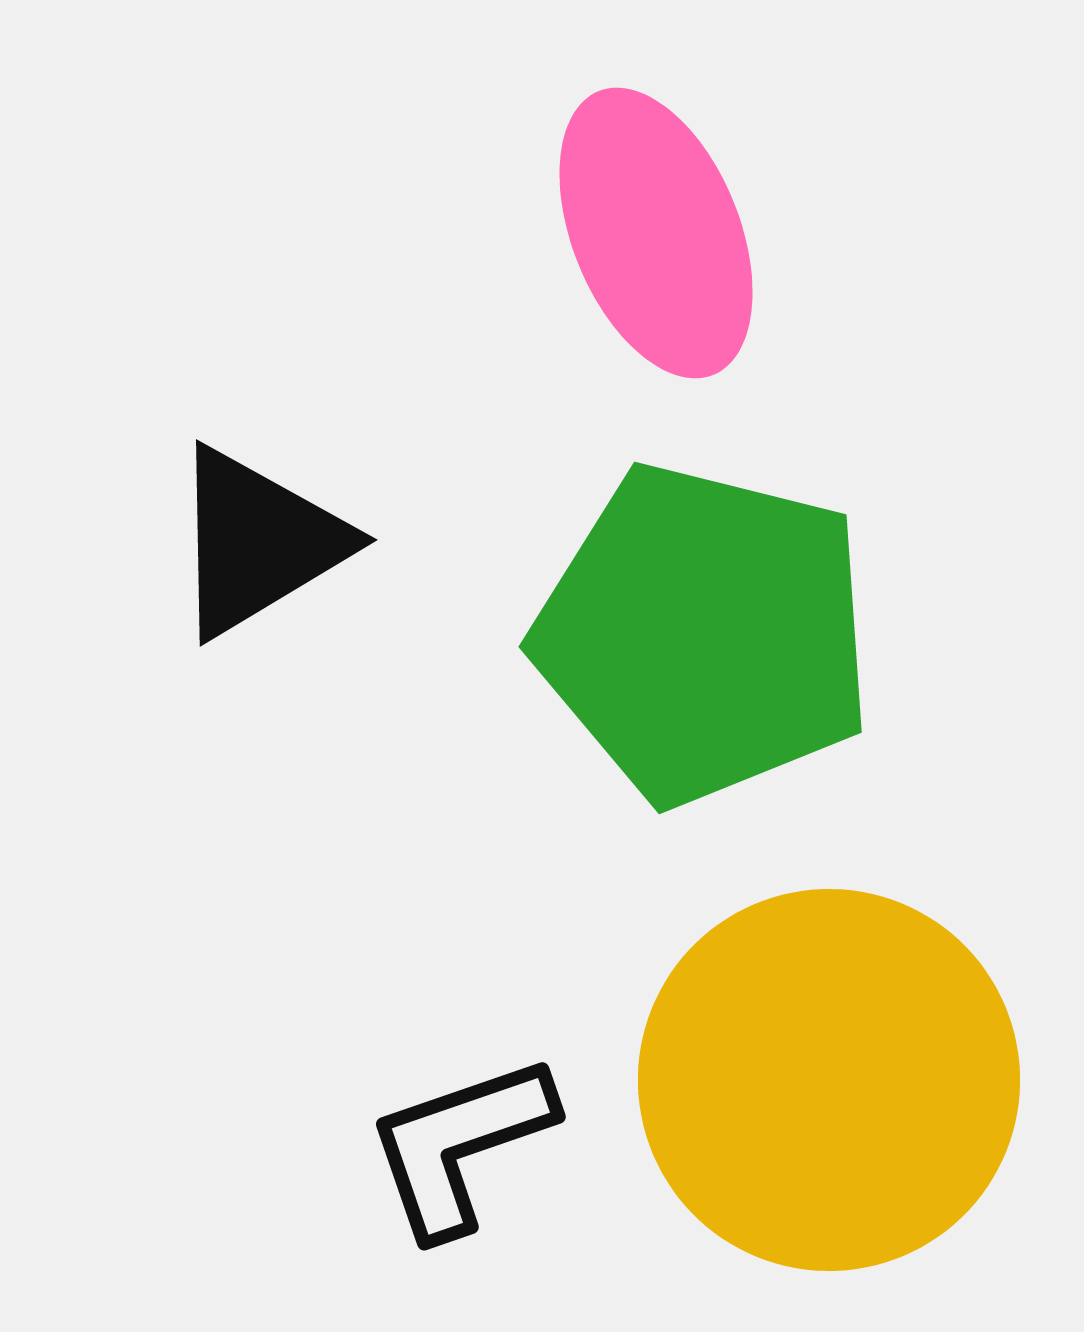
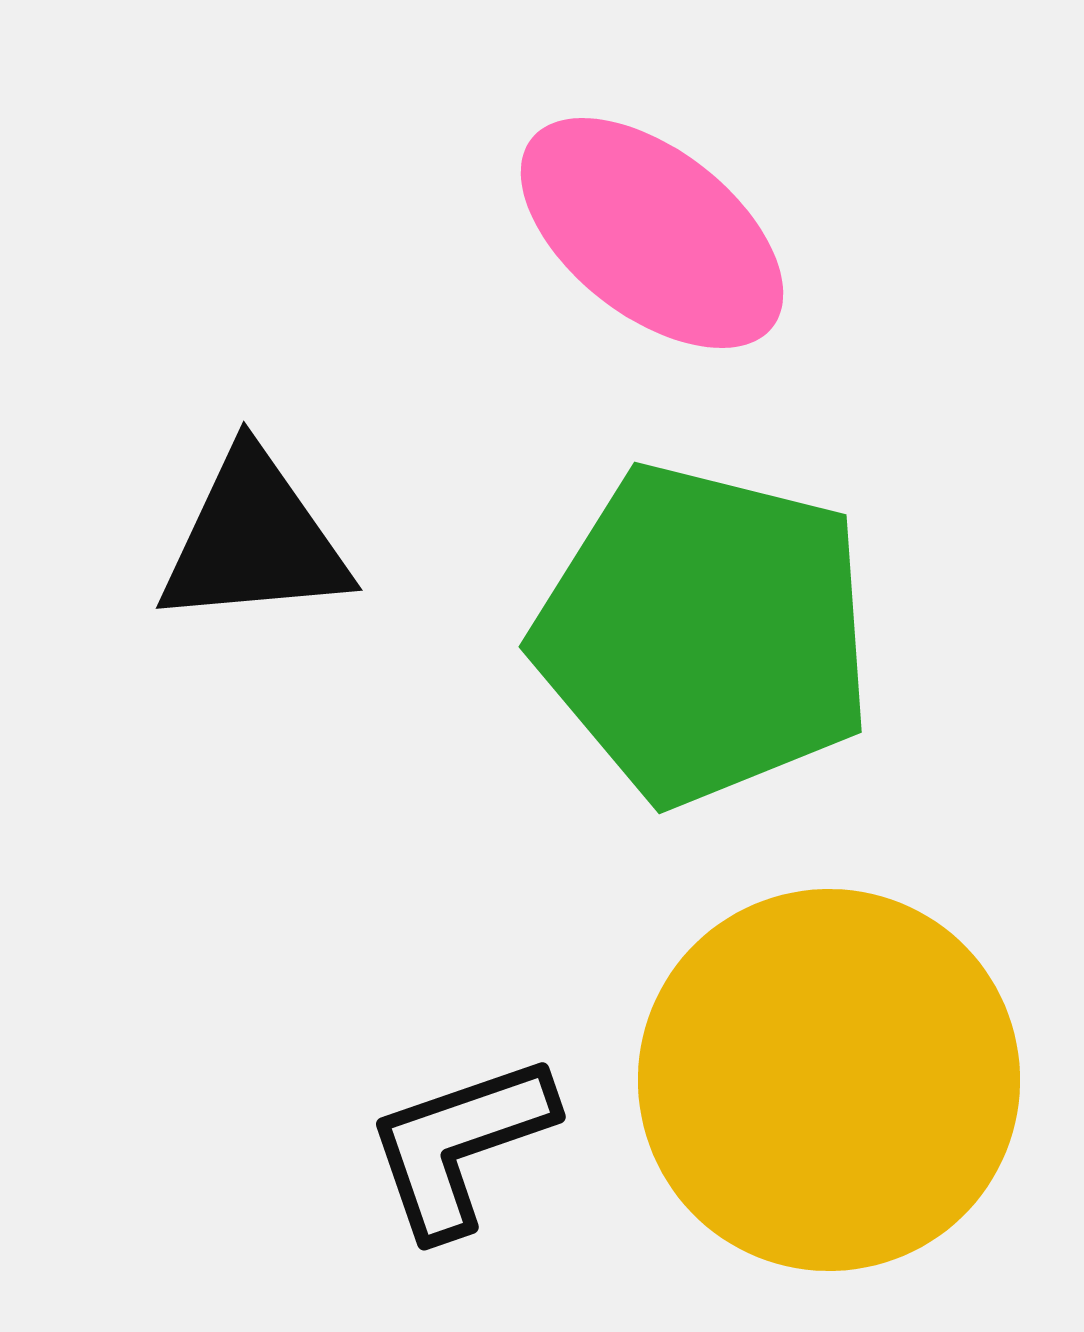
pink ellipse: moved 4 px left; rotated 30 degrees counterclockwise
black triangle: moved 4 px left, 2 px up; rotated 26 degrees clockwise
